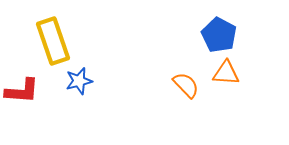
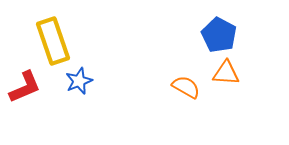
blue star: rotated 8 degrees counterclockwise
orange semicircle: moved 2 px down; rotated 16 degrees counterclockwise
red L-shape: moved 3 px right, 4 px up; rotated 27 degrees counterclockwise
